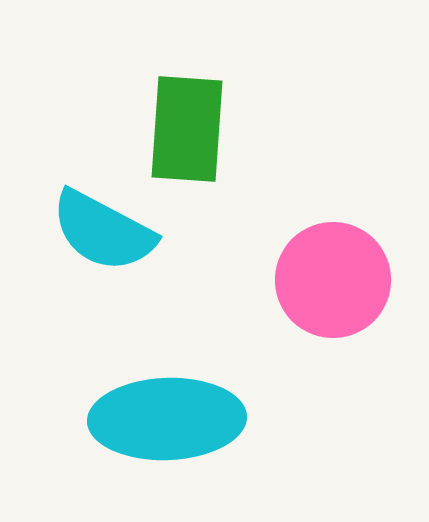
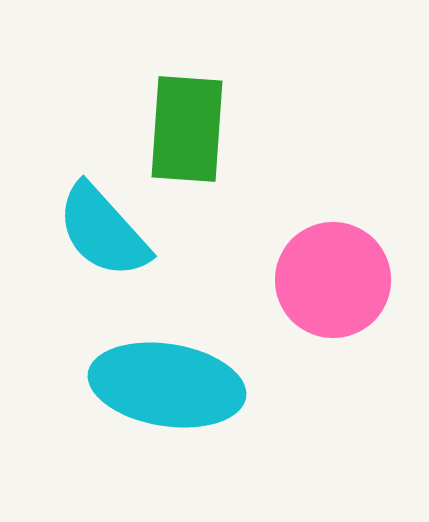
cyan semicircle: rotated 20 degrees clockwise
cyan ellipse: moved 34 px up; rotated 11 degrees clockwise
